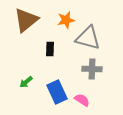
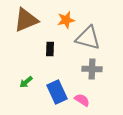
brown triangle: rotated 16 degrees clockwise
